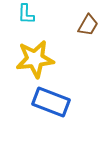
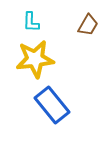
cyan L-shape: moved 5 px right, 8 px down
blue rectangle: moved 1 px right, 3 px down; rotated 30 degrees clockwise
